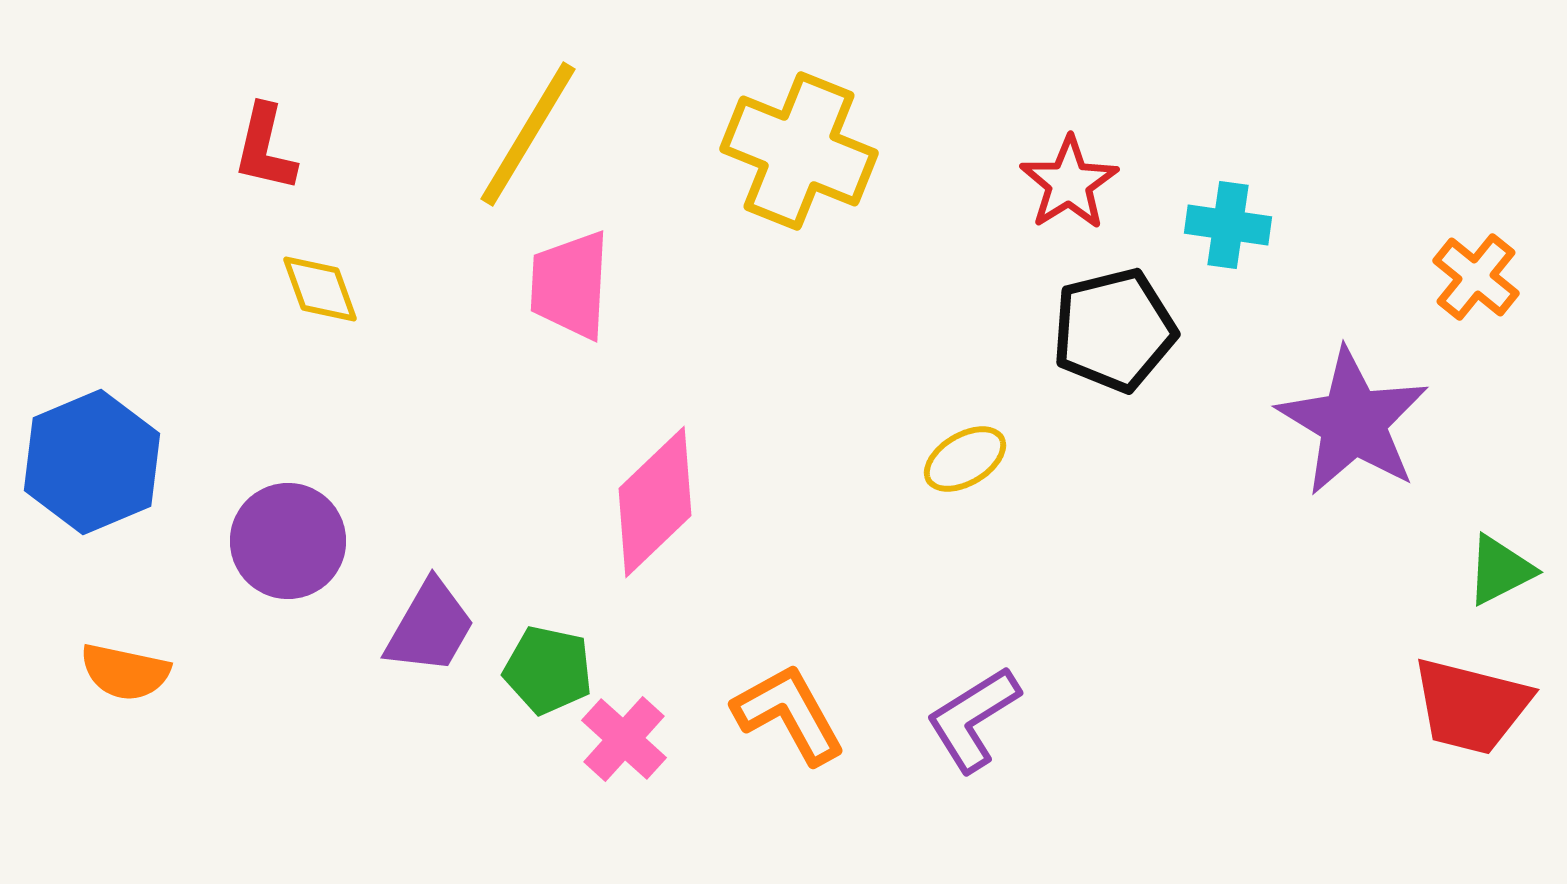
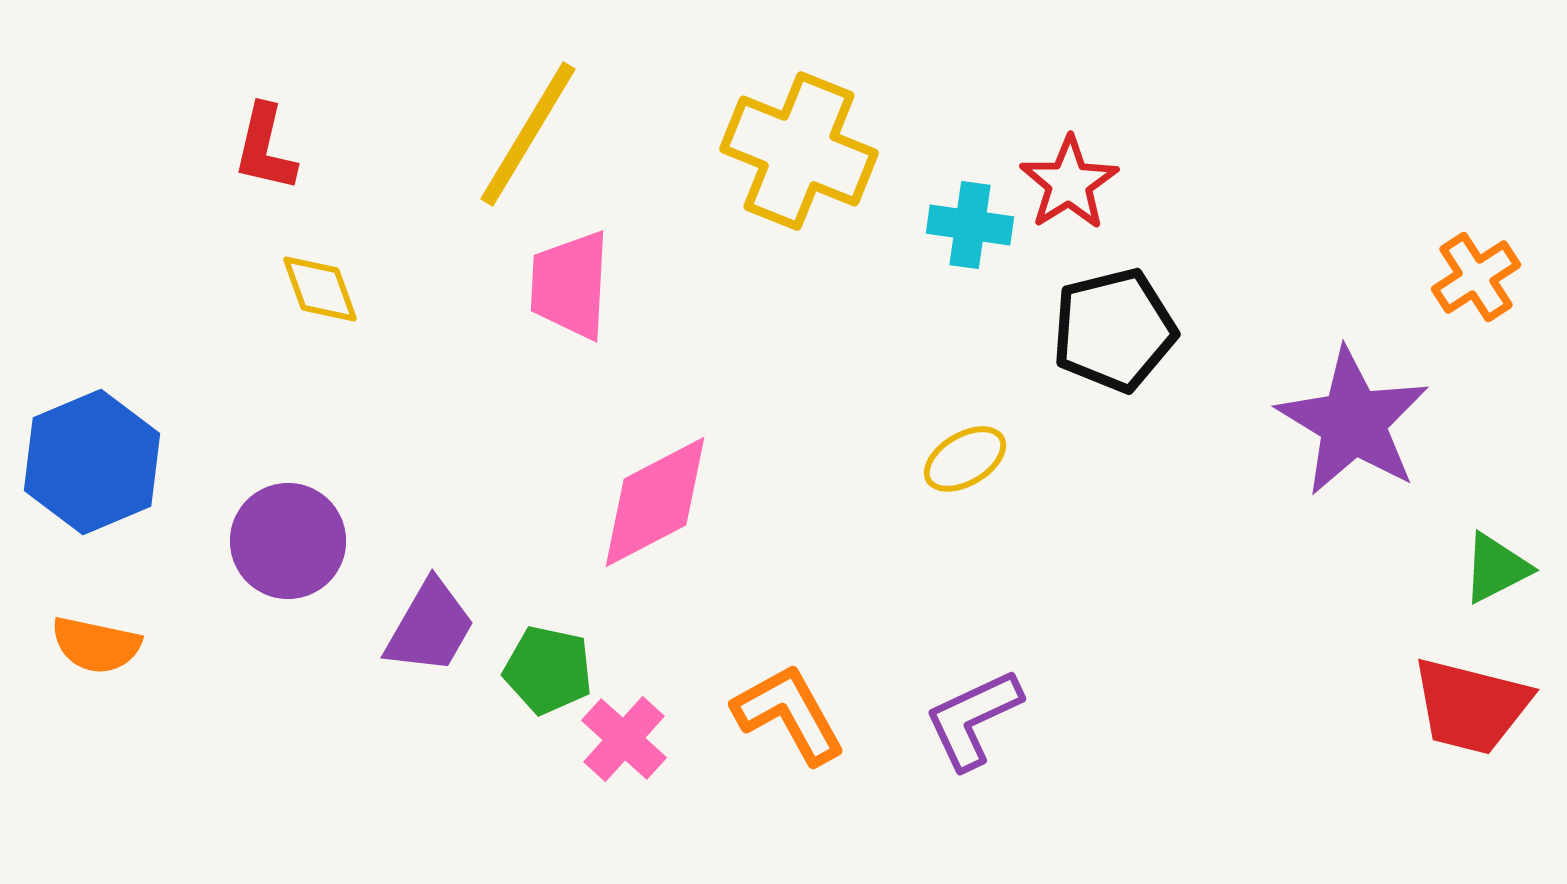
cyan cross: moved 258 px left
orange cross: rotated 18 degrees clockwise
pink diamond: rotated 16 degrees clockwise
green triangle: moved 4 px left, 2 px up
orange semicircle: moved 29 px left, 27 px up
purple L-shape: rotated 7 degrees clockwise
